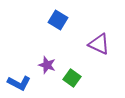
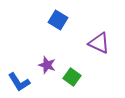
purple triangle: moved 1 px up
green square: moved 1 px up
blue L-shape: moved 1 px up; rotated 30 degrees clockwise
